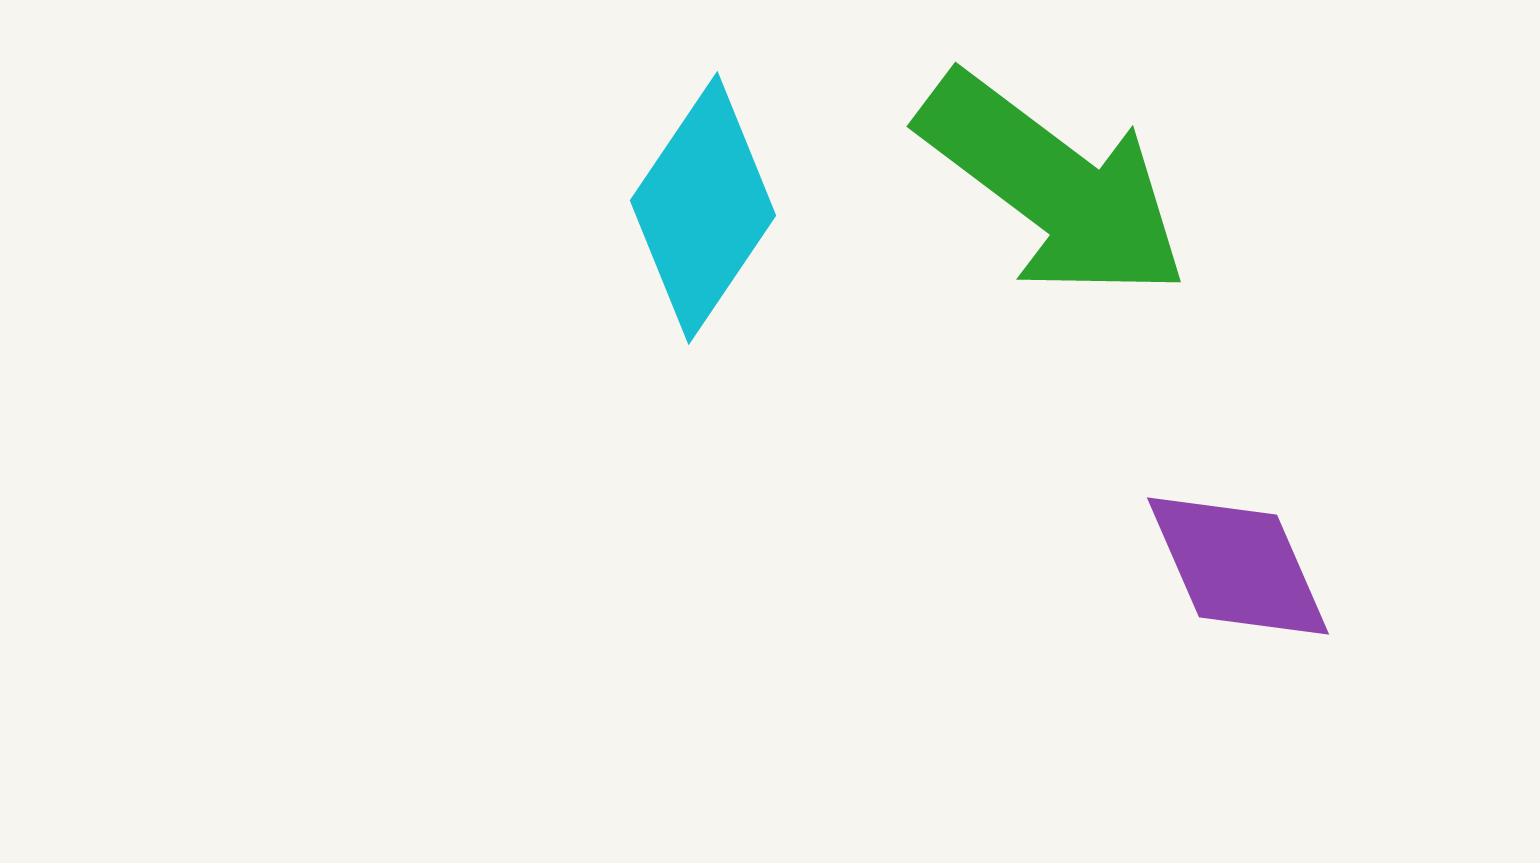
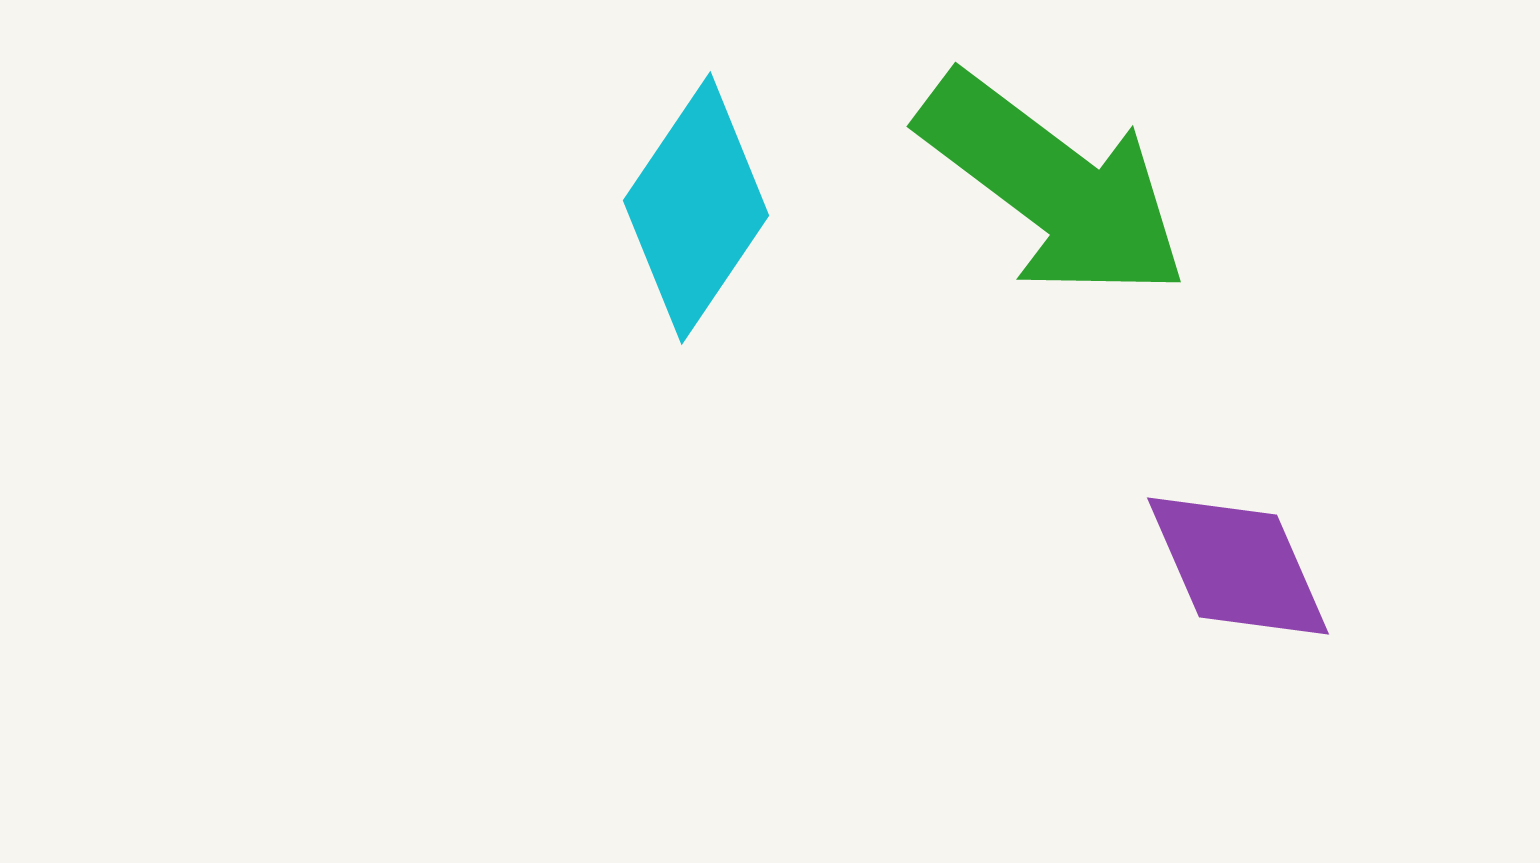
cyan diamond: moved 7 px left
